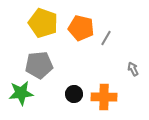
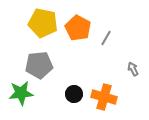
yellow pentagon: rotated 8 degrees counterclockwise
orange pentagon: moved 3 px left; rotated 15 degrees clockwise
orange cross: rotated 15 degrees clockwise
